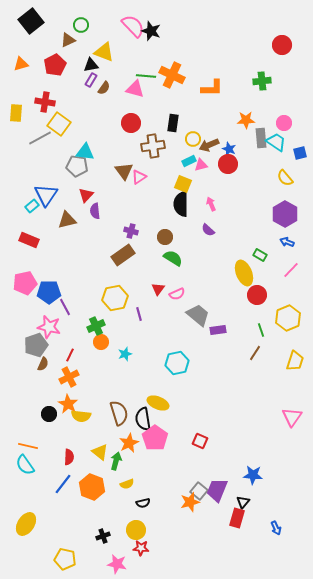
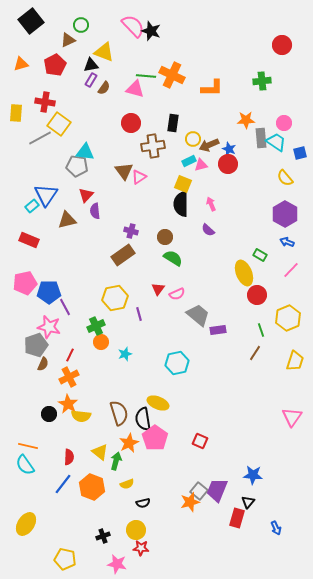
black triangle at (243, 502): moved 5 px right
